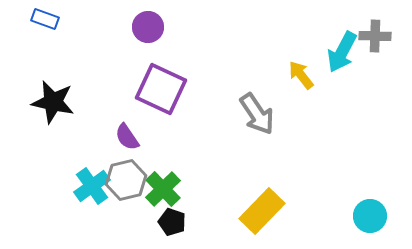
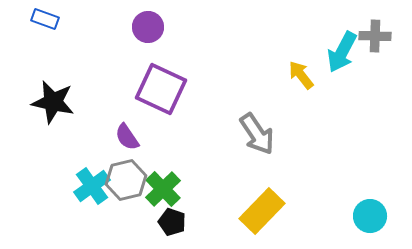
gray arrow: moved 20 px down
